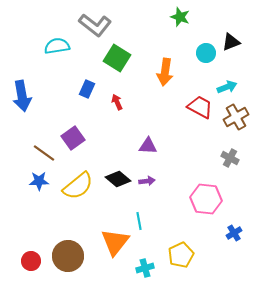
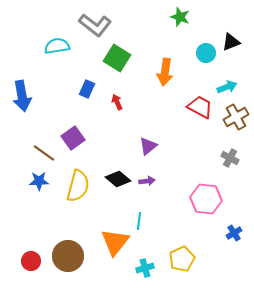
purple triangle: rotated 42 degrees counterclockwise
yellow semicircle: rotated 36 degrees counterclockwise
cyan line: rotated 18 degrees clockwise
yellow pentagon: moved 1 px right, 4 px down
